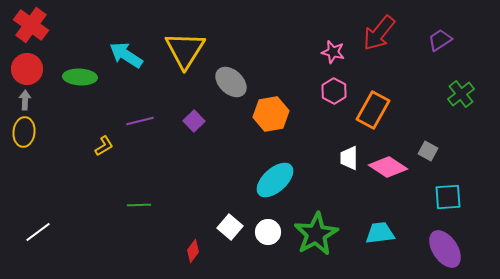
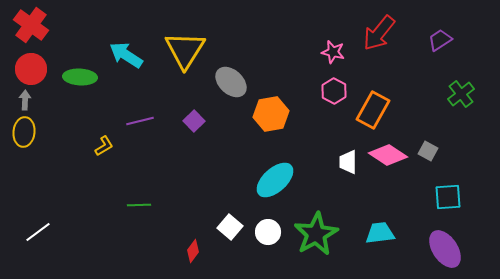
red circle: moved 4 px right
white trapezoid: moved 1 px left, 4 px down
pink diamond: moved 12 px up
